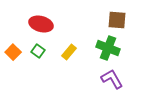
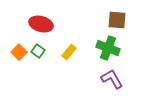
orange square: moved 6 px right
